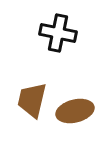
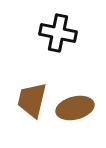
brown ellipse: moved 3 px up
